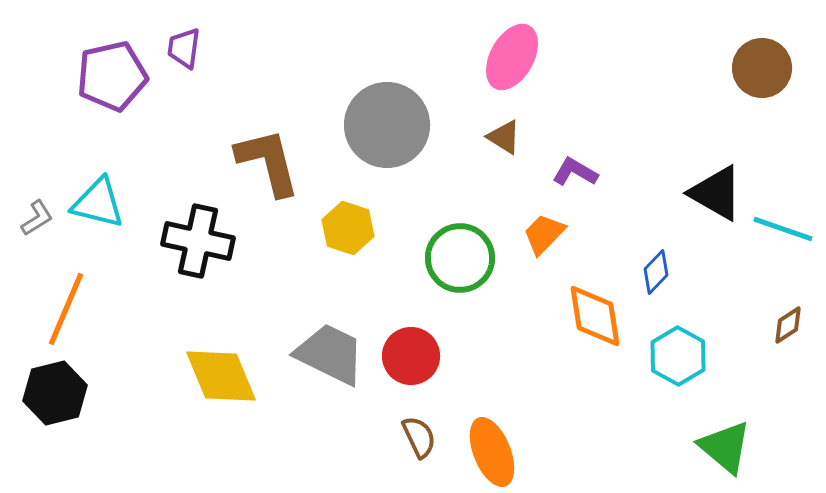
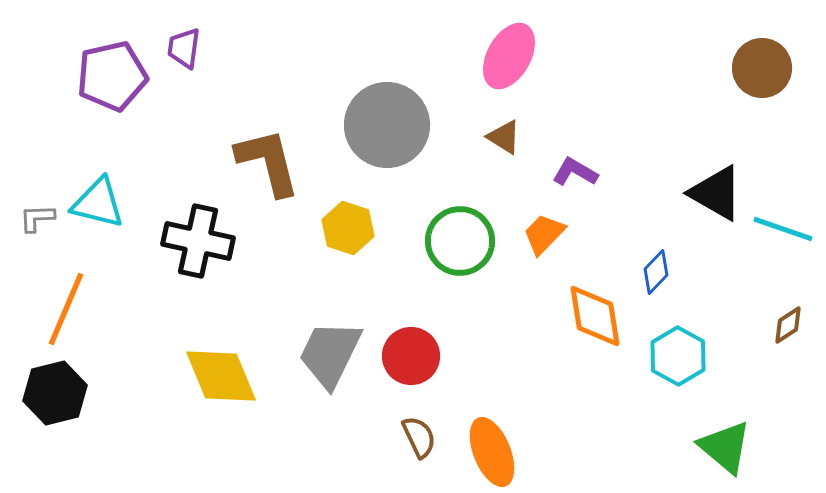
pink ellipse: moved 3 px left, 1 px up
gray L-shape: rotated 150 degrees counterclockwise
green circle: moved 17 px up
gray trapezoid: rotated 90 degrees counterclockwise
